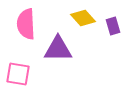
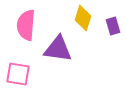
yellow diamond: rotated 60 degrees clockwise
pink semicircle: moved 1 px down; rotated 8 degrees clockwise
purple triangle: rotated 8 degrees clockwise
